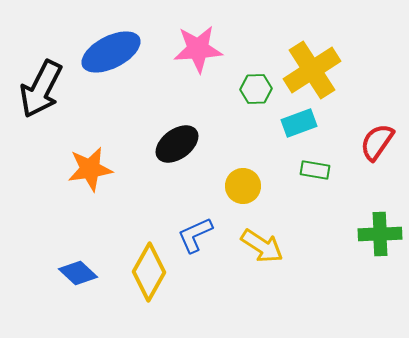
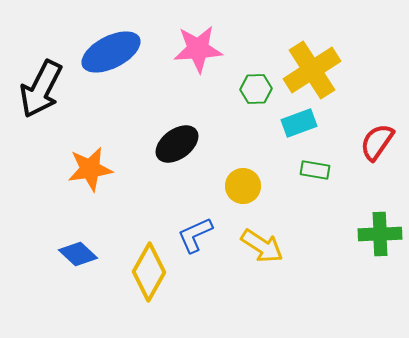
blue diamond: moved 19 px up
